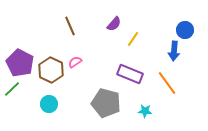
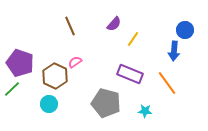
purple pentagon: rotated 8 degrees counterclockwise
brown hexagon: moved 4 px right, 6 px down
